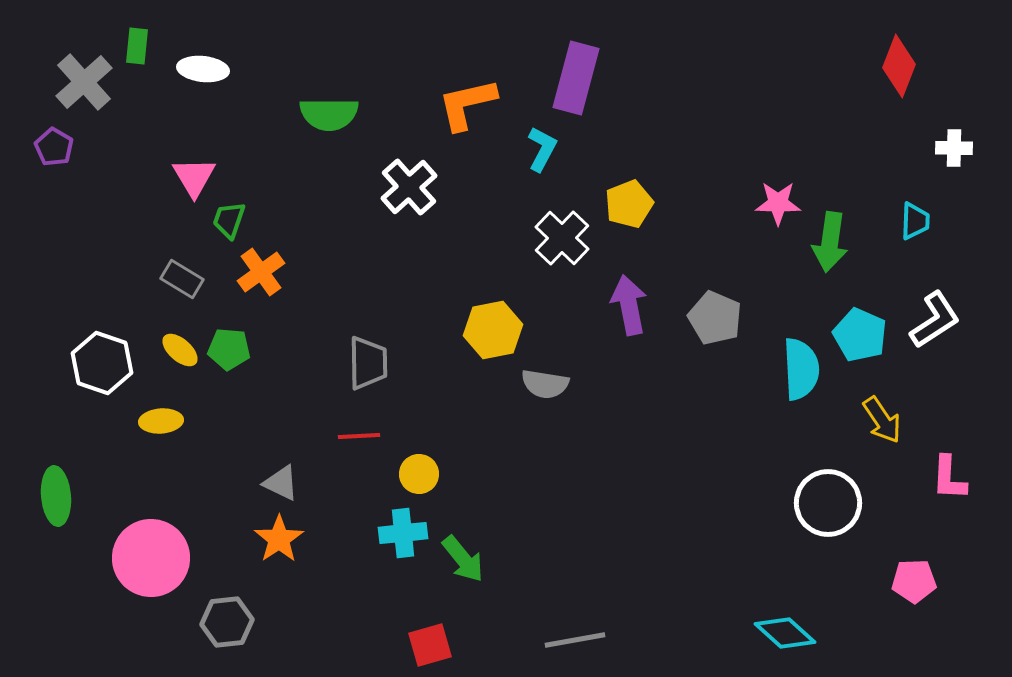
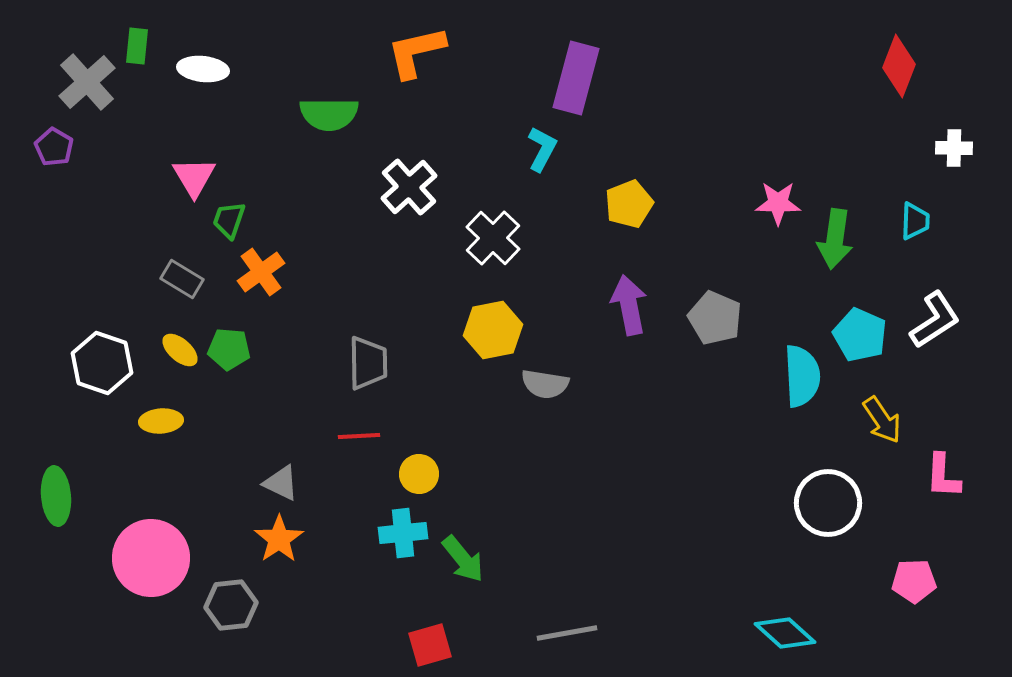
gray cross at (84, 82): moved 3 px right
orange L-shape at (467, 104): moved 51 px left, 52 px up
white cross at (562, 238): moved 69 px left
green arrow at (830, 242): moved 5 px right, 3 px up
cyan semicircle at (801, 369): moved 1 px right, 7 px down
pink L-shape at (949, 478): moved 6 px left, 2 px up
gray hexagon at (227, 622): moved 4 px right, 17 px up
gray line at (575, 640): moved 8 px left, 7 px up
